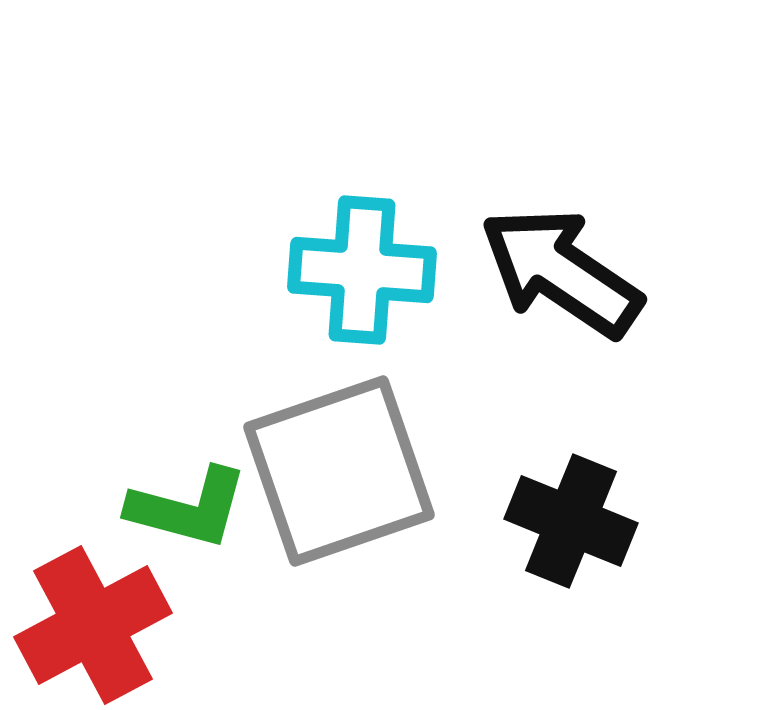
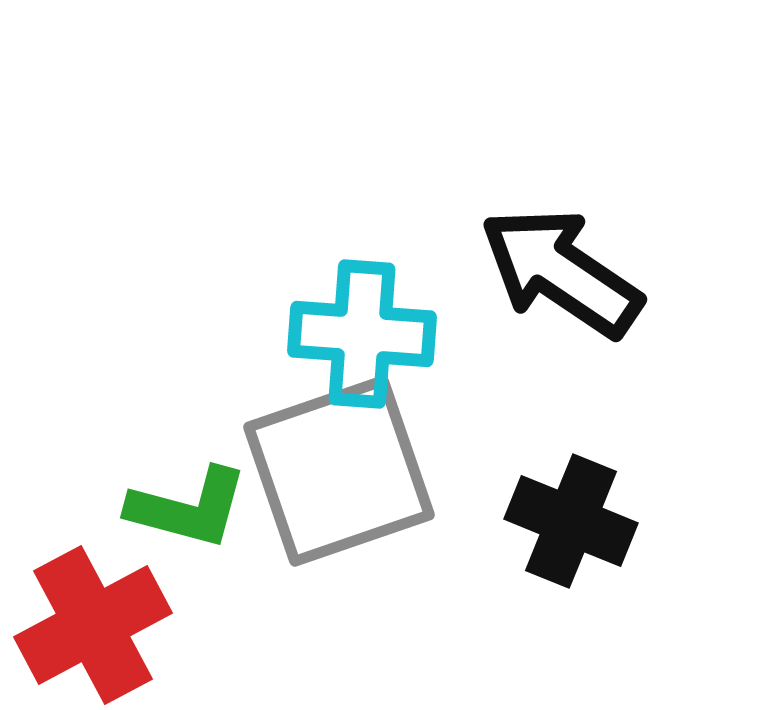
cyan cross: moved 64 px down
